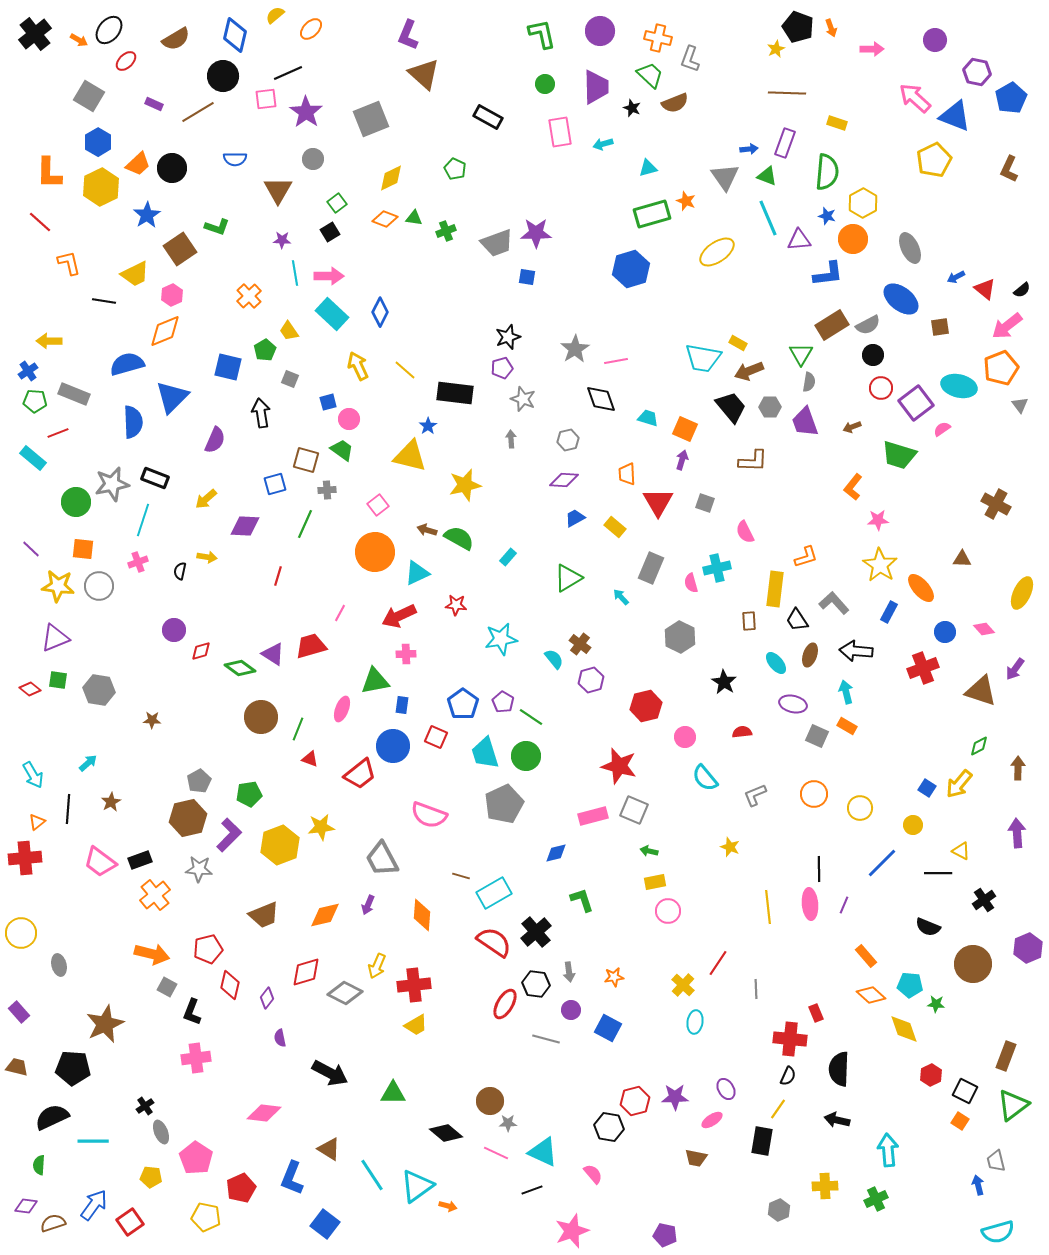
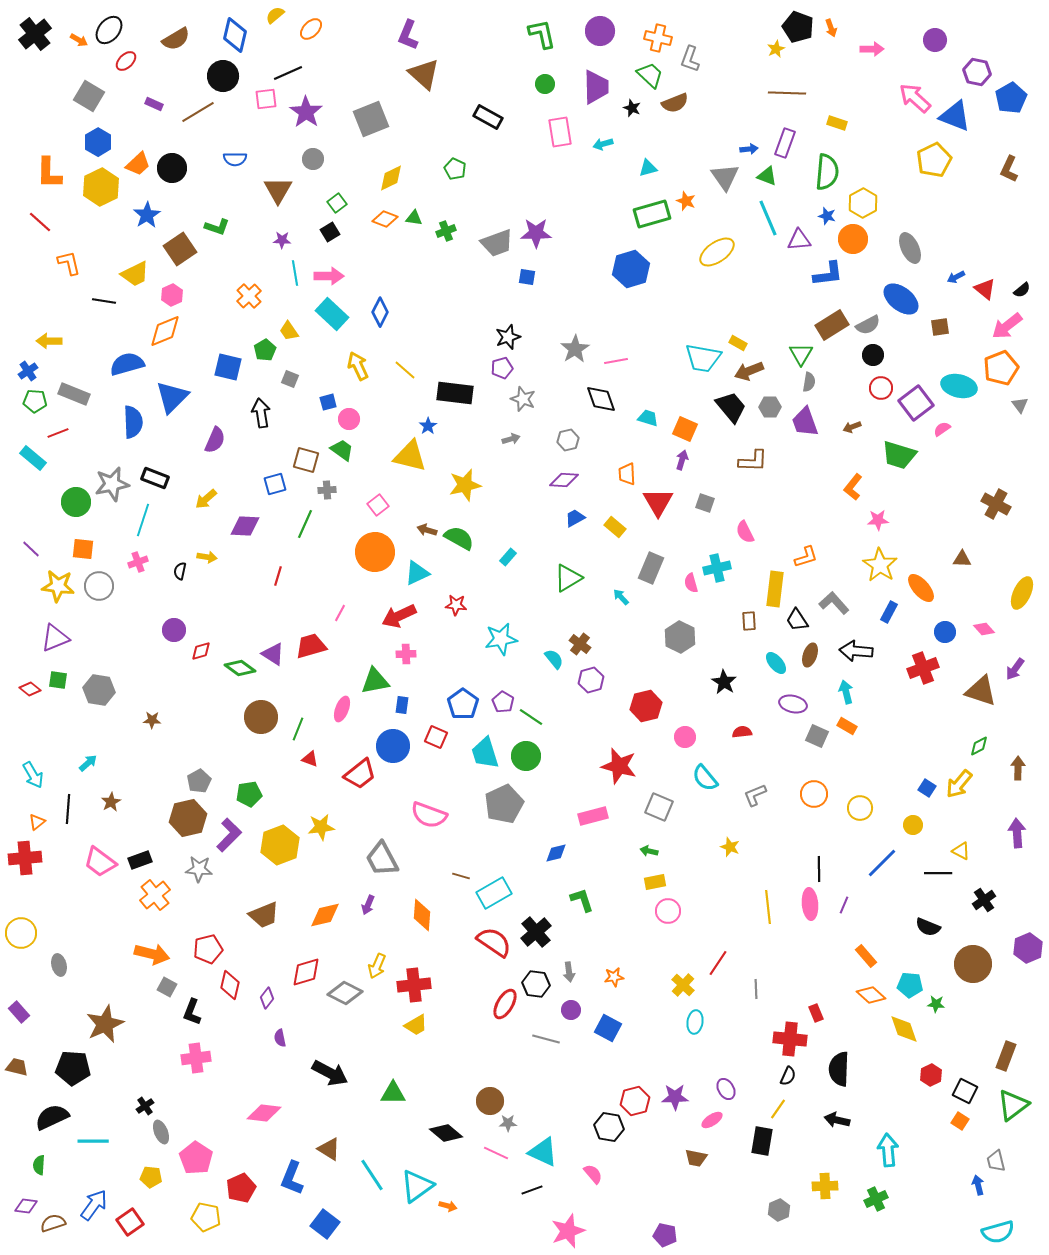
gray arrow at (511, 439): rotated 78 degrees clockwise
gray square at (634, 810): moved 25 px right, 3 px up
pink star at (572, 1231): moved 4 px left
